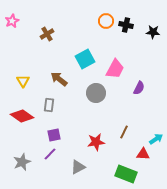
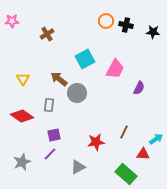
pink star: rotated 24 degrees clockwise
yellow triangle: moved 2 px up
gray circle: moved 19 px left
green rectangle: rotated 20 degrees clockwise
